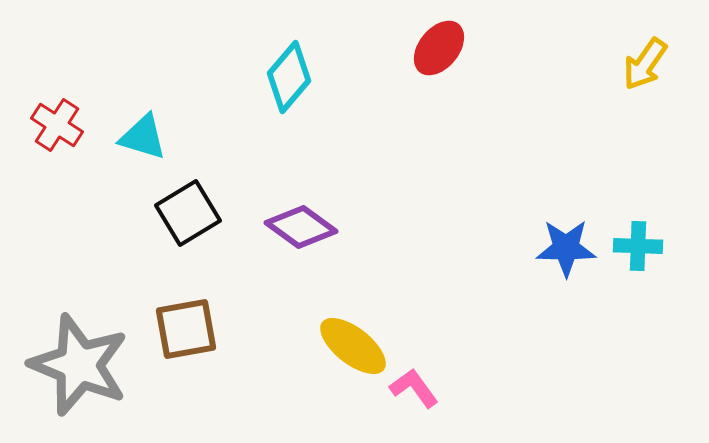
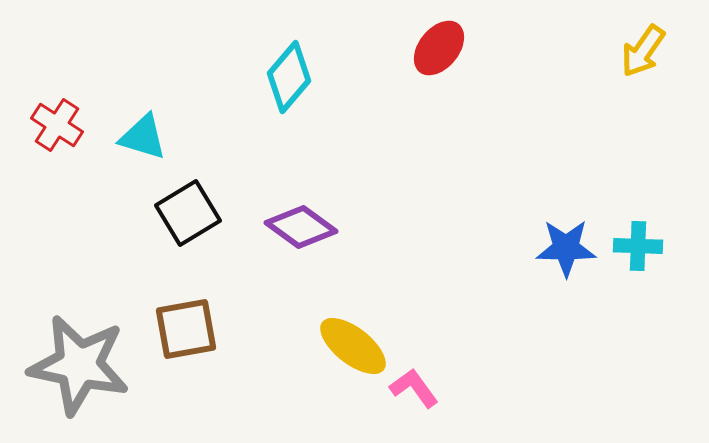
yellow arrow: moved 2 px left, 13 px up
gray star: rotated 10 degrees counterclockwise
